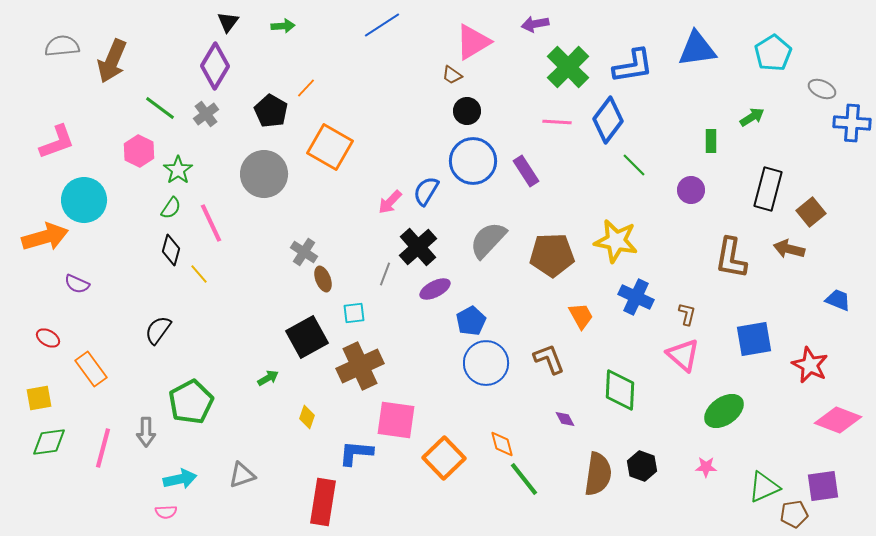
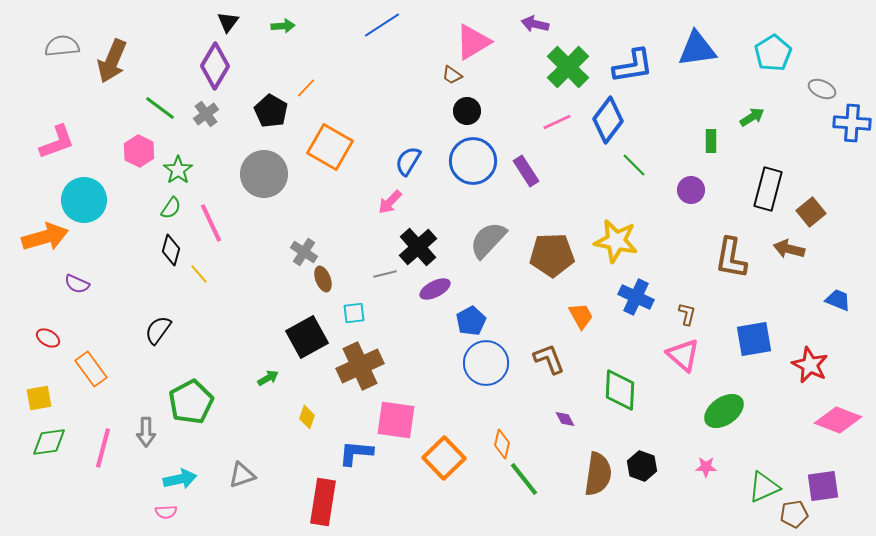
purple arrow at (535, 24): rotated 24 degrees clockwise
pink line at (557, 122): rotated 28 degrees counterclockwise
blue semicircle at (426, 191): moved 18 px left, 30 px up
gray line at (385, 274): rotated 55 degrees clockwise
orange diamond at (502, 444): rotated 28 degrees clockwise
